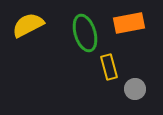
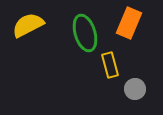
orange rectangle: rotated 56 degrees counterclockwise
yellow rectangle: moved 1 px right, 2 px up
